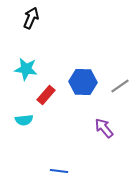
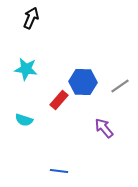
red rectangle: moved 13 px right, 5 px down
cyan semicircle: rotated 24 degrees clockwise
